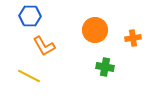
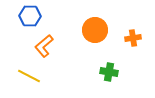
orange L-shape: rotated 80 degrees clockwise
green cross: moved 4 px right, 5 px down
